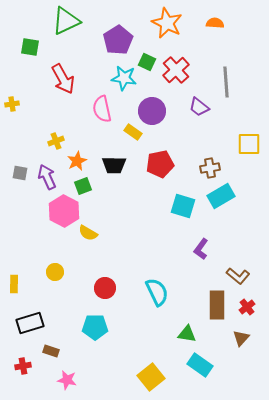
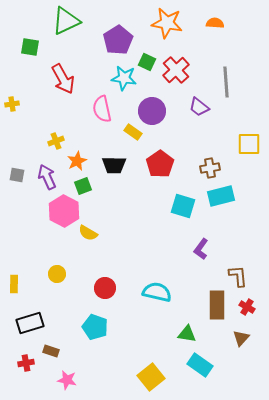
orange star at (167, 23): rotated 16 degrees counterclockwise
red pentagon at (160, 164): rotated 24 degrees counterclockwise
gray square at (20, 173): moved 3 px left, 2 px down
cyan rectangle at (221, 196): rotated 16 degrees clockwise
yellow circle at (55, 272): moved 2 px right, 2 px down
brown L-shape at (238, 276): rotated 135 degrees counterclockwise
cyan semicircle at (157, 292): rotated 52 degrees counterclockwise
red cross at (247, 307): rotated 21 degrees counterclockwise
cyan pentagon at (95, 327): rotated 20 degrees clockwise
red cross at (23, 366): moved 3 px right, 3 px up
